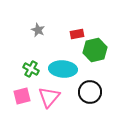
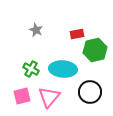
gray star: moved 2 px left
